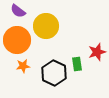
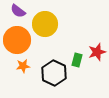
yellow circle: moved 1 px left, 2 px up
green rectangle: moved 4 px up; rotated 24 degrees clockwise
